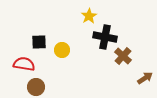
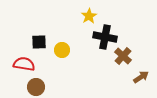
brown arrow: moved 4 px left, 1 px up
